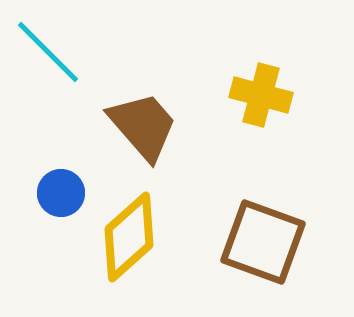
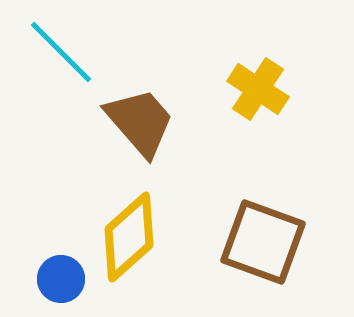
cyan line: moved 13 px right
yellow cross: moved 3 px left, 6 px up; rotated 18 degrees clockwise
brown trapezoid: moved 3 px left, 4 px up
blue circle: moved 86 px down
